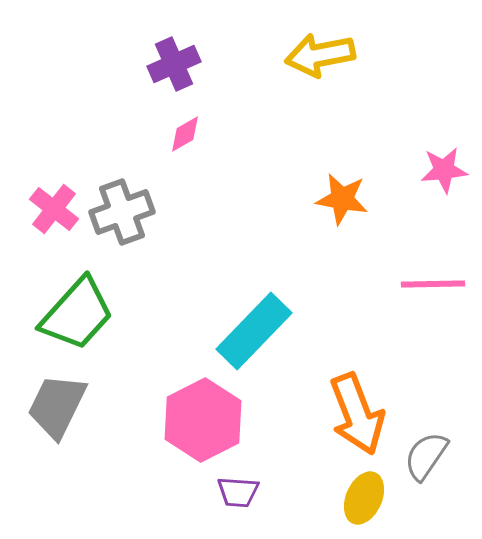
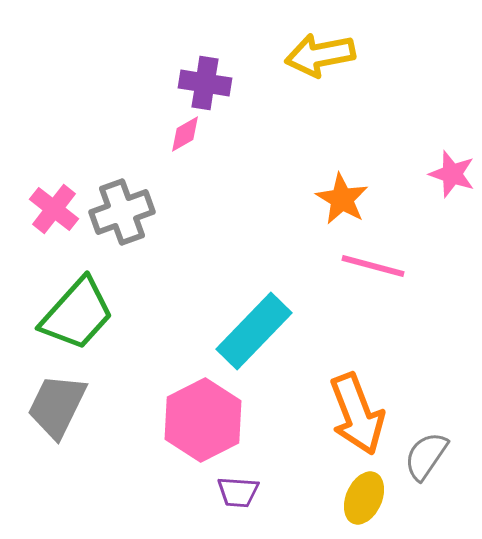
purple cross: moved 31 px right, 19 px down; rotated 33 degrees clockwise
pink star: moved 8 px right, 4 px down; rotated 24 degrees clockwise
orange star: rotated 20 degrees clockwise
pink line: moved 60 px left, 18 px up; rotated 16 degrees clockwise
